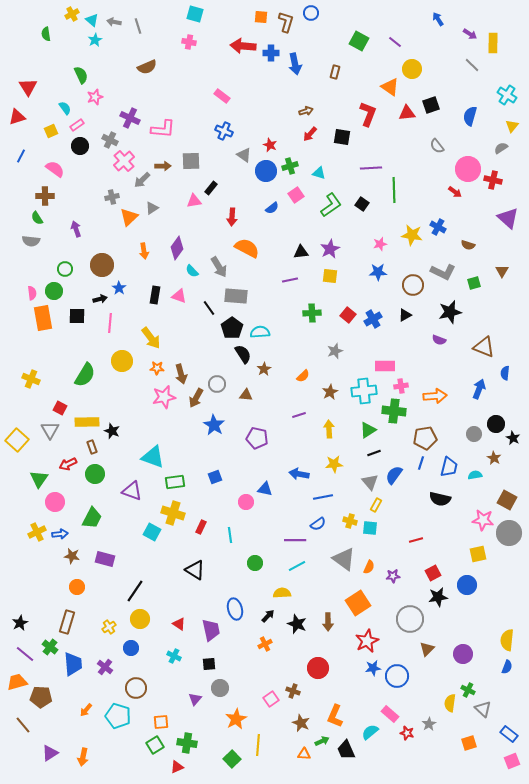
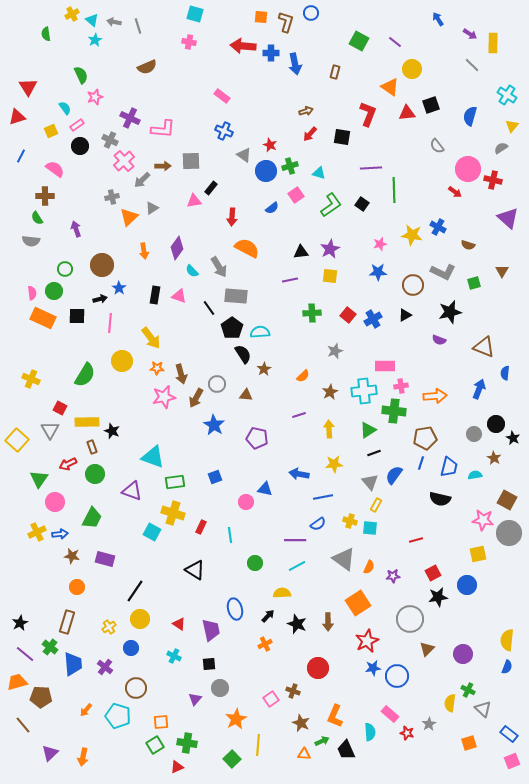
orange rectangle at (43, 318): rotated 55 degrees counterclockwise
cyan semicircle at (370, 732): rotated 126 degrees clockwise
purple triangle at (50, 753): rotated 12 degrees counterclockwise
